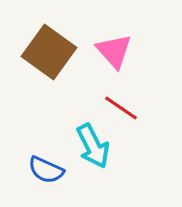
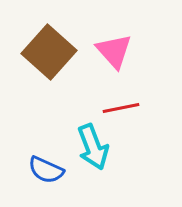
brown square: rotated 6 degrees clockwise
red line: rotated 45 degrees counterclockwise
cyan arrow: moved 1 px down; rotated 6 degrees clockwise
